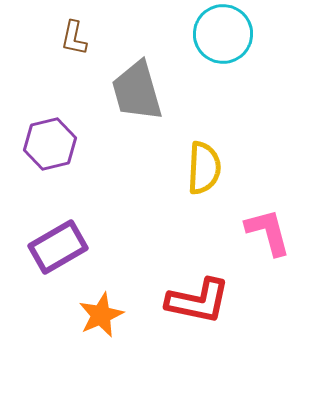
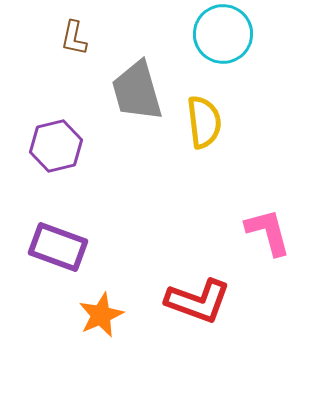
purple hexagon: moved 6 px right, 2 px down
yellow semicircle: moved 46 px up; rotated 10 degrees counterclockwise
purple rectangle: rotated 50 degrees clockwise
red L-shape: rotated 8 degrees clockwise
